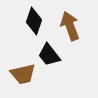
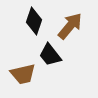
brown arrow: rotated 60 degrees clockwise
black trapezoid: moved 1 px right
